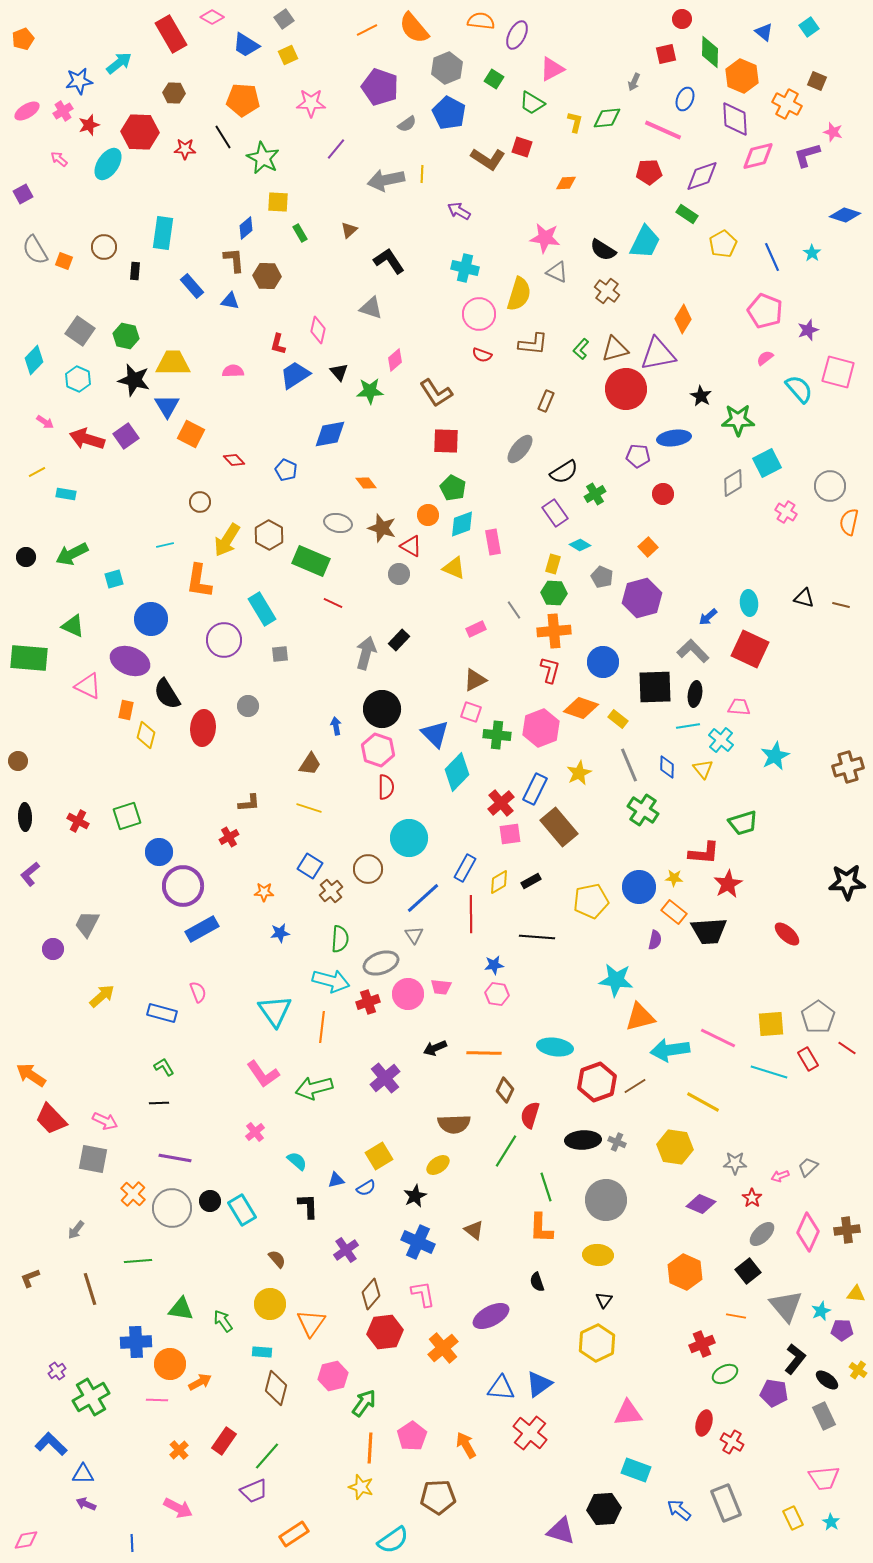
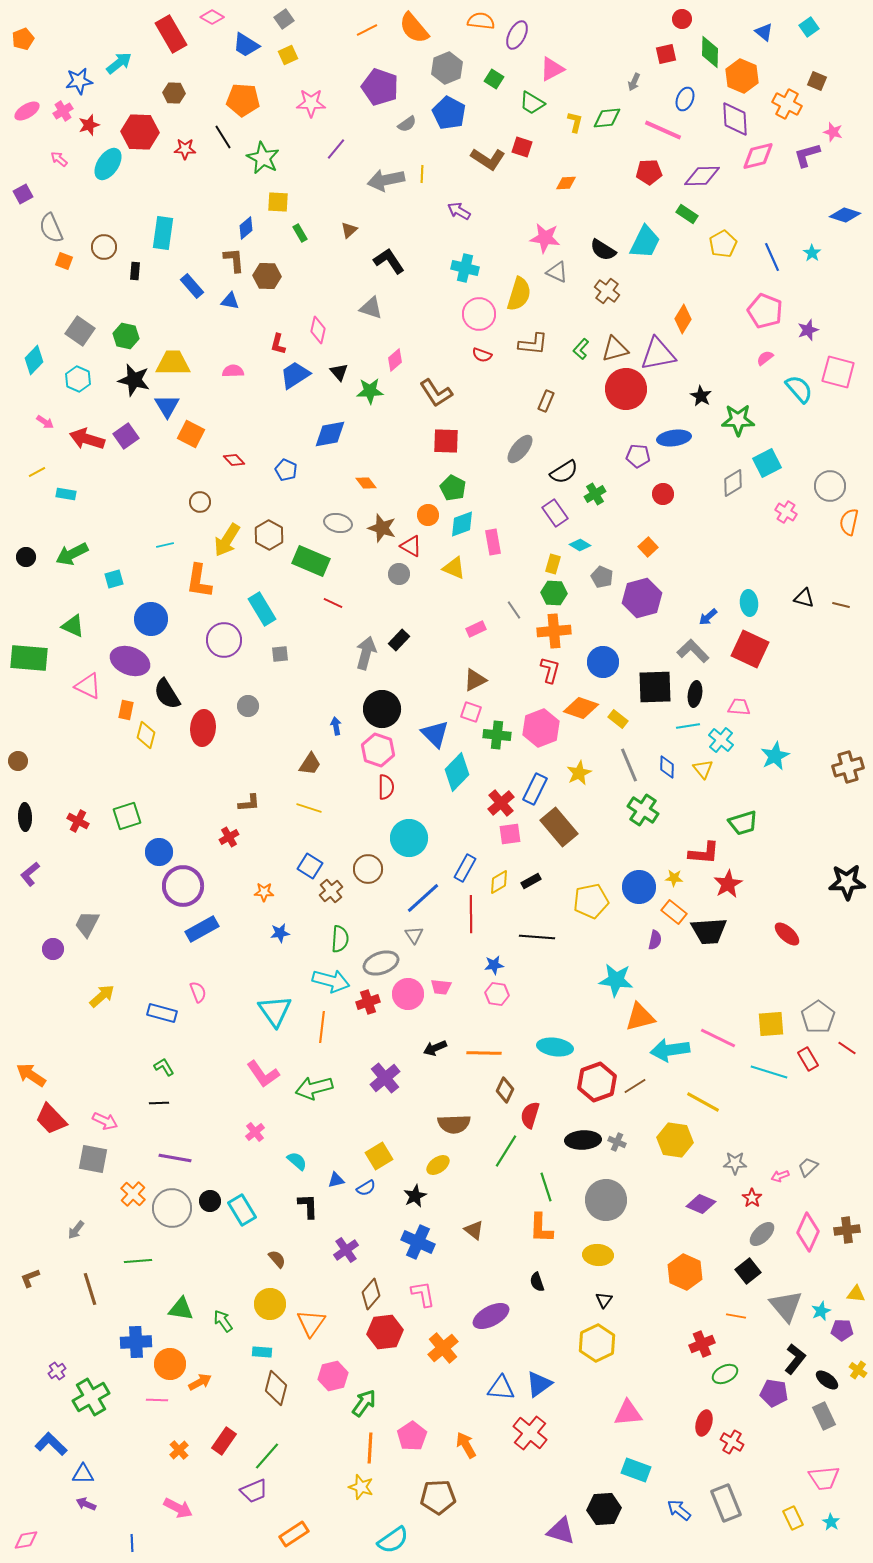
purple diamond at (702, 176): rotated 18 degrees clockwise
gray semicircle at (35, 250): moved 16 px right, 22 px up; rotated 8 degrees clockwise
yellow hexagon at (675, 1147): moved 7 px up
